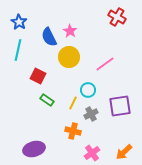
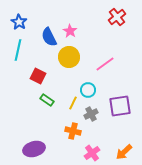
red cross: rotated 24 degrees clockwise
